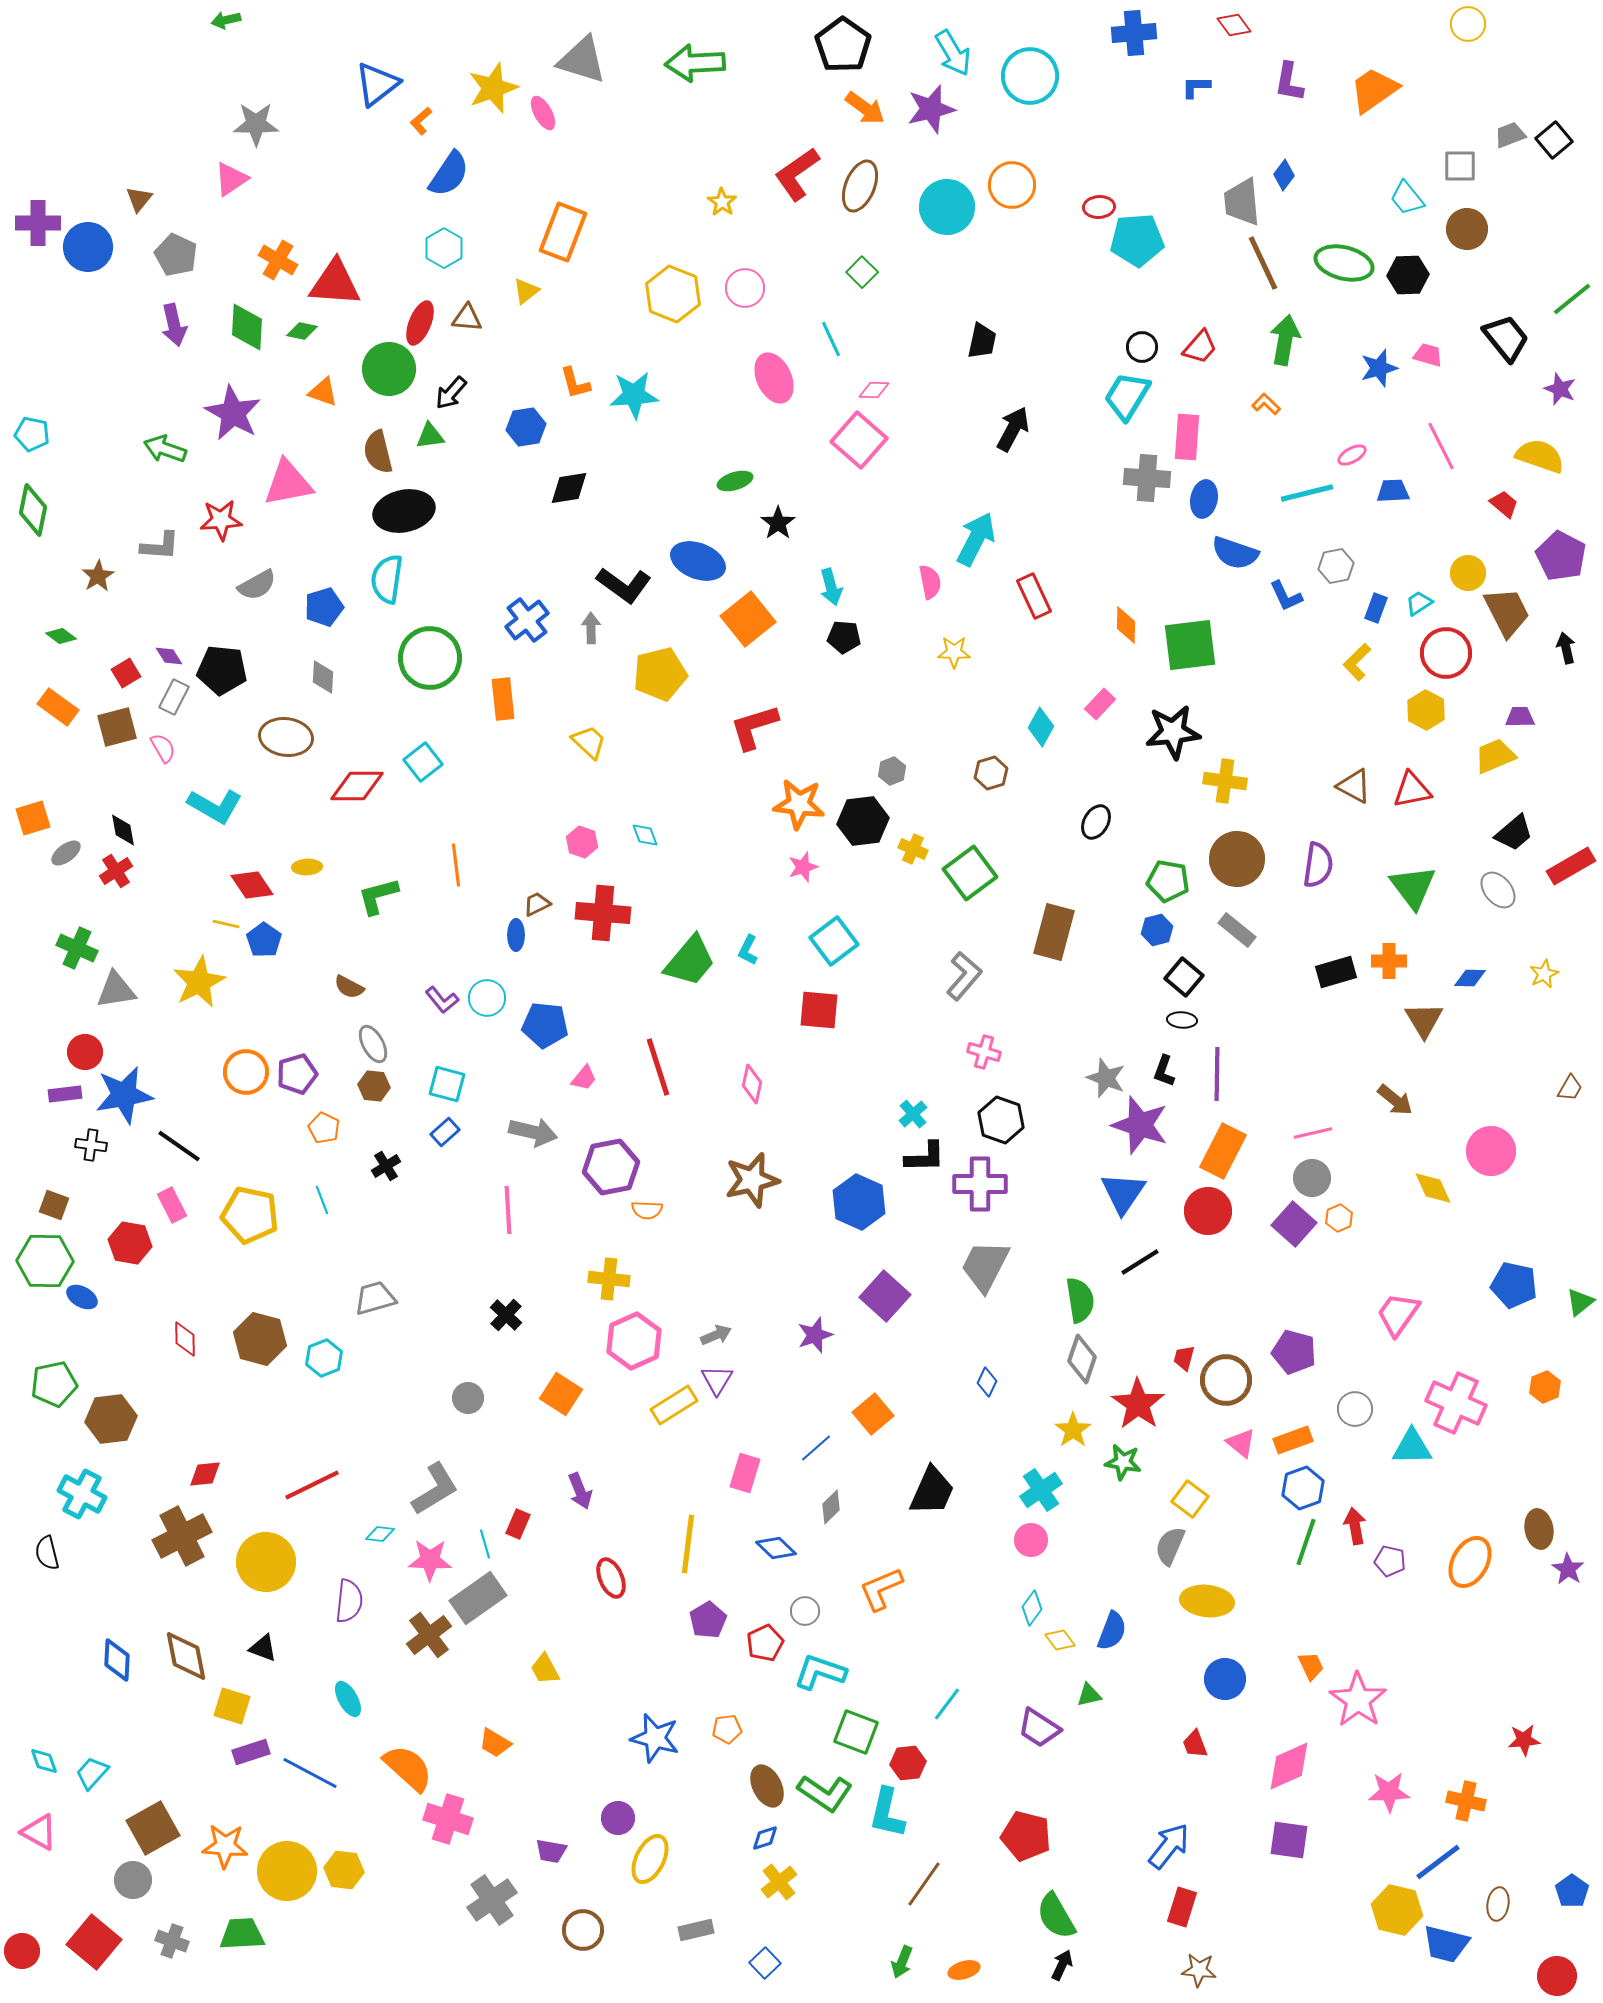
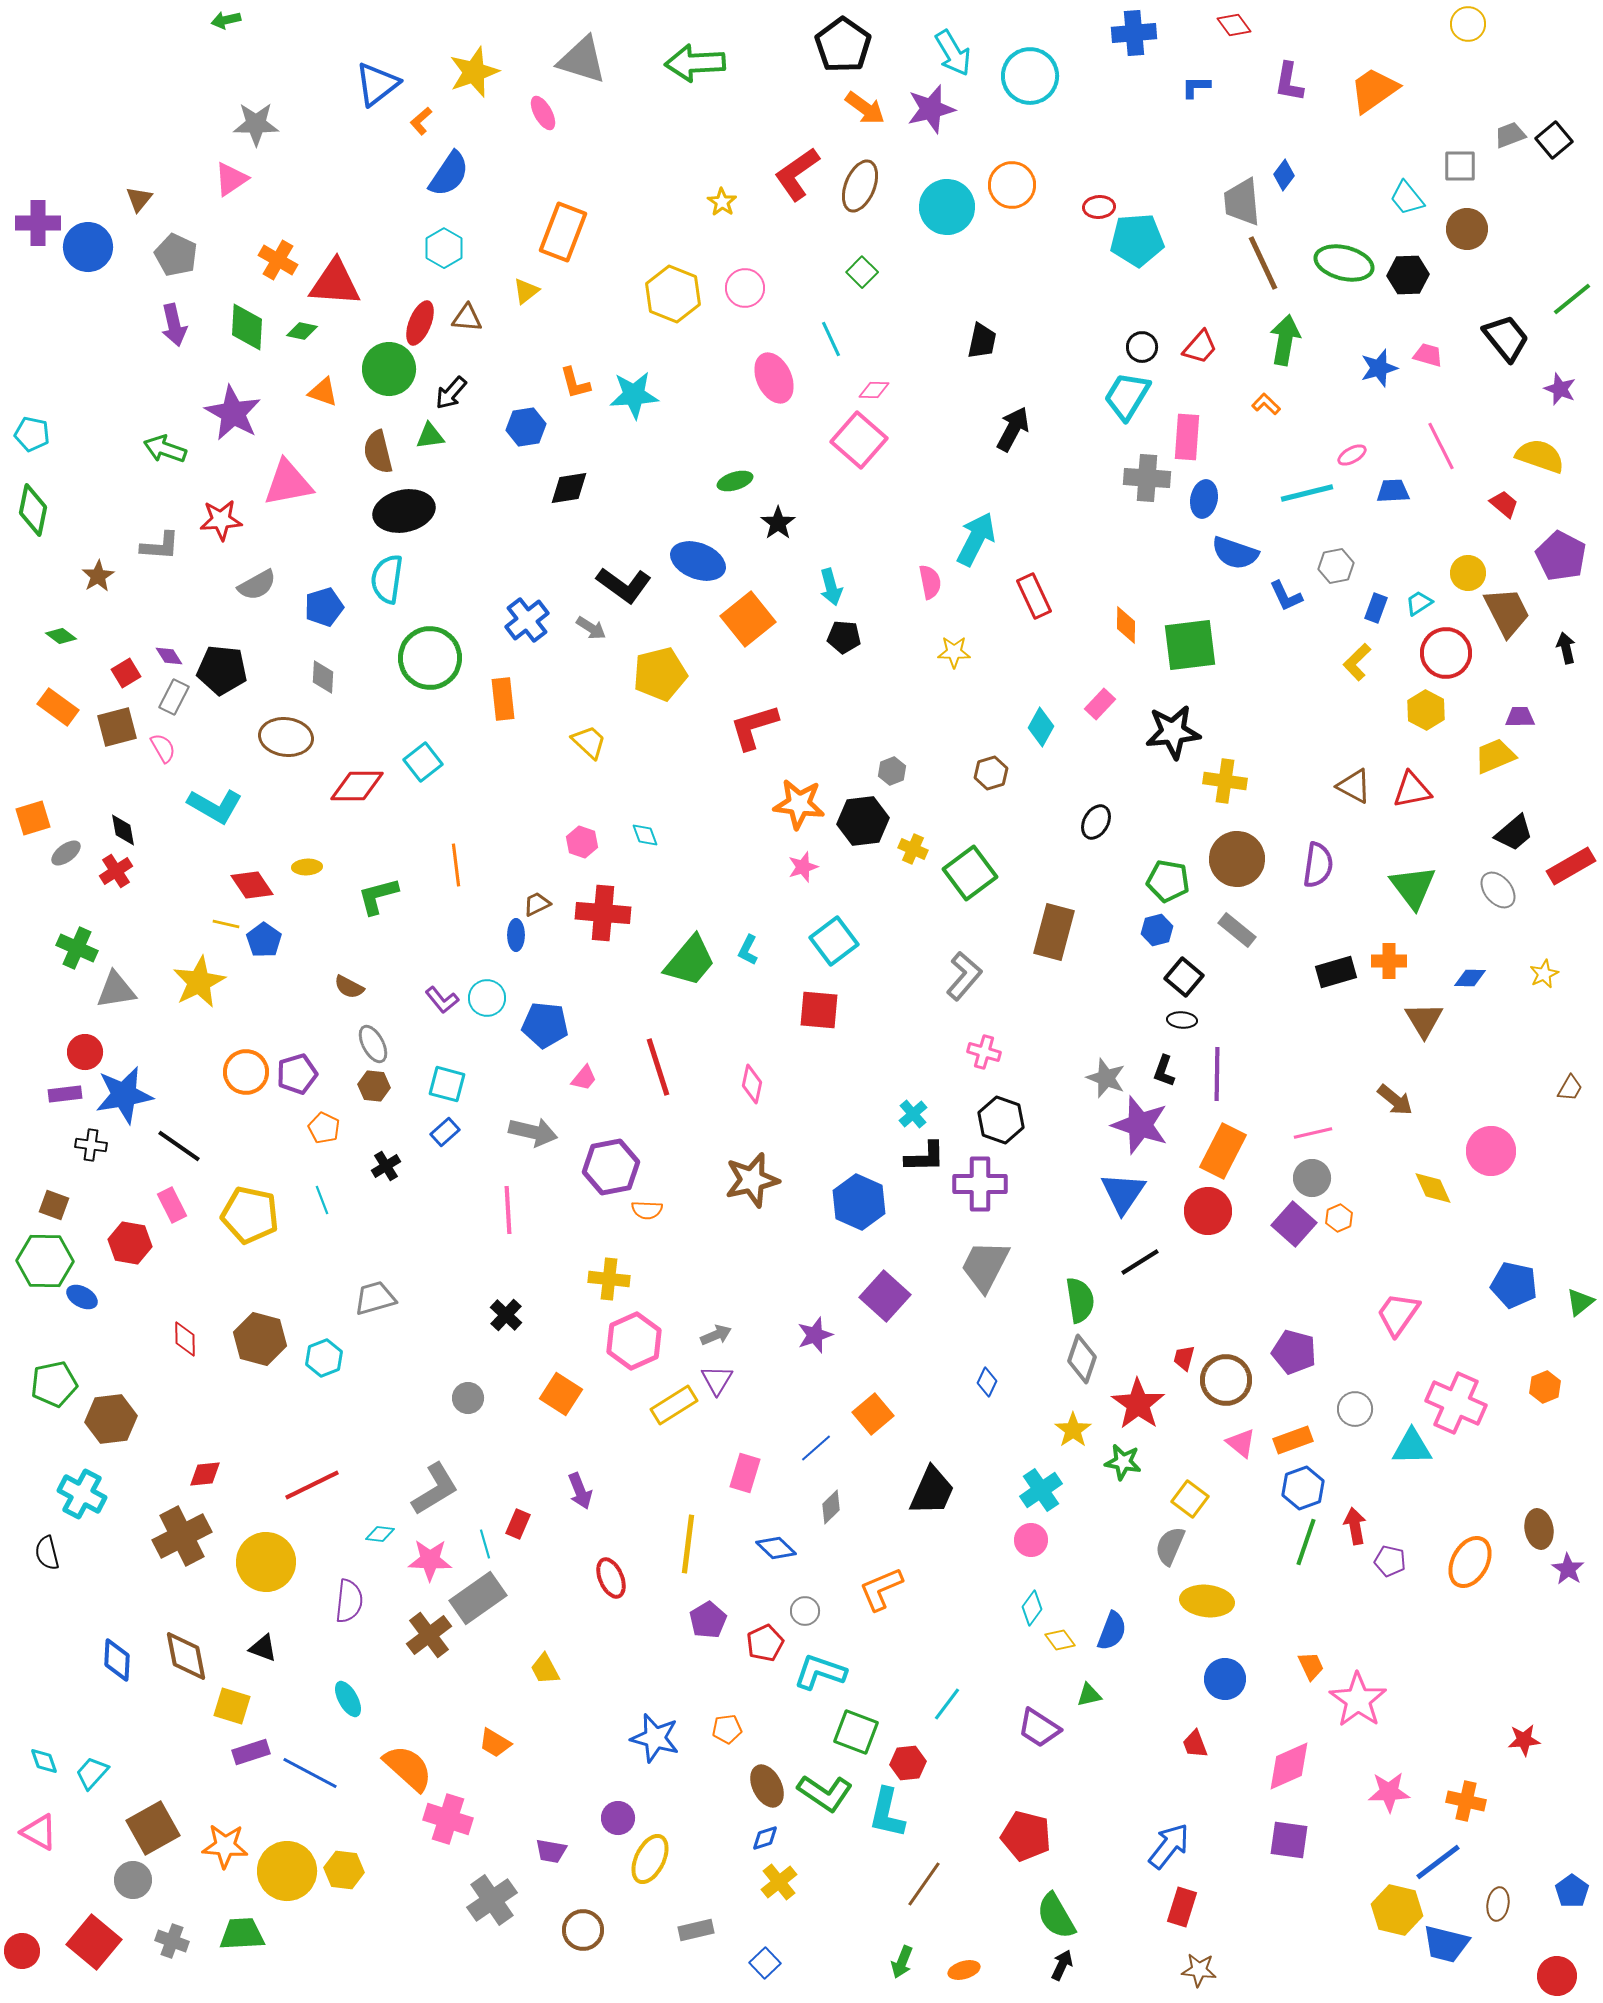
yellow star at (493, 88): moved 19 px left, 16 px up
gray arrow at (591, 628): rotated 124 degrees clockwise
